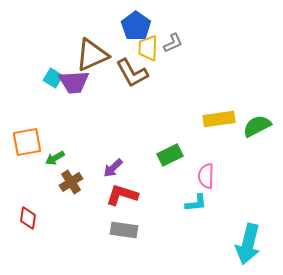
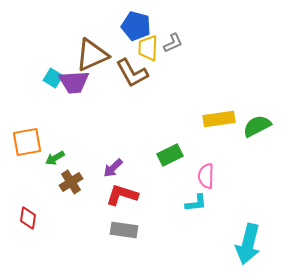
blue pentagon: rotated 20 degrees counterclockwise
